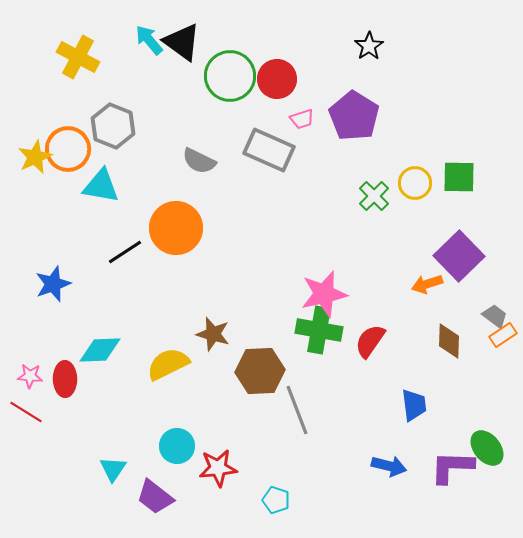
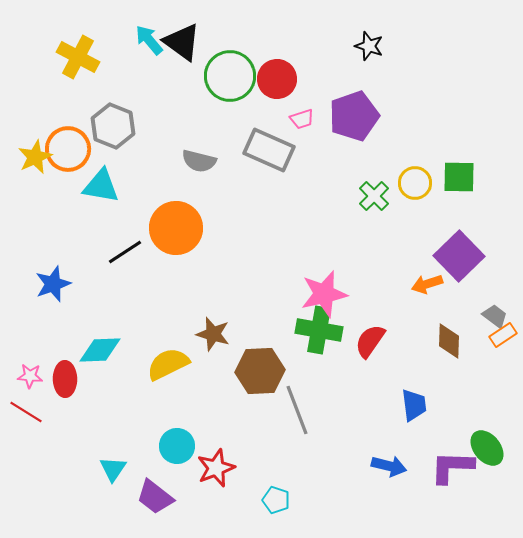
black star at (369, 46): rotated 20 degrees counterclockwise
purple pentagon at (354, 116): rotated 21 degrees clockwise
gray semicircle at (199, 161): rotated 12 degrees counterclockwise
red star at (218, 468): moved 2 px left; rotated 15 degrees counterclockwise
